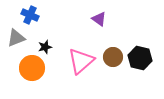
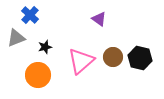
blue cross: rotated 18 degrees clockwise
orange circle: moved 6 px right, 7 px down
